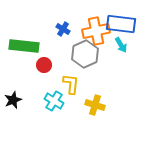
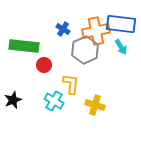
cyan arrow: moved 2 px down
gray hexagon: moved 4 px up
